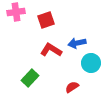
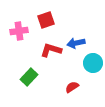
pink cross: moved 3 px right, 19 px down
blue arrow: moved 1 px left
red L-shape: rotated 15 degrees counterclockwise
cyan circle: moved 2 px right
green rectangle: moved 1 px left, 1 px up
